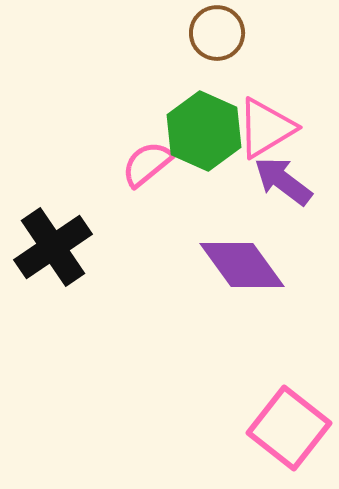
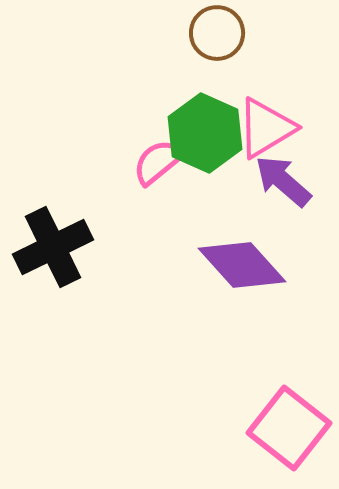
green hexagon: moved 1 px right, 2 px down
pink semicircle: moved 11 px right, 2 px up
purple arrow: rotated 4 degrees clockwise
black cross: rotated 8 degrees clockwise
purple diamond: rotated 6 degrees counterclockwise
